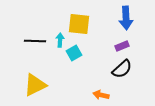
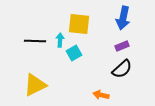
blue arrow: moved 3 px left; rotated 15 degrees clockwise
